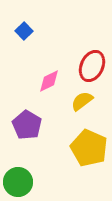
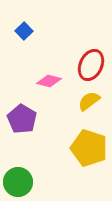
red ellipse: moved 1 px left, 1 px up
pink diamond: rotated 40 degrees clockwise
yellow semicircle: moved 7 px right
purple pentagon: moved 5 px left, 6 px up
yellow pentagon: rotated 6 degrees counterclockwise
